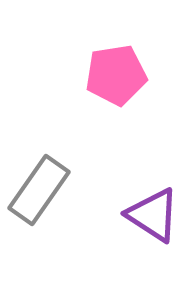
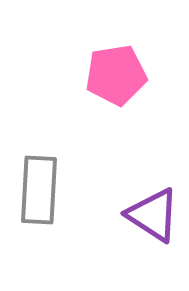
gray rectangle: rotated 32 degrees counterclockwise
